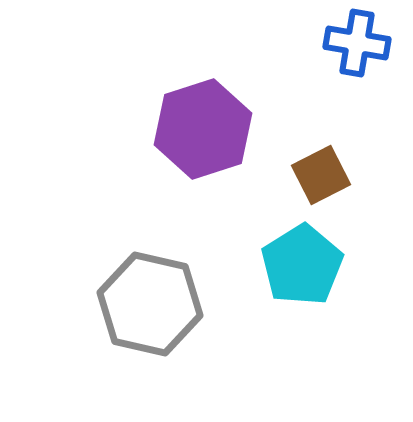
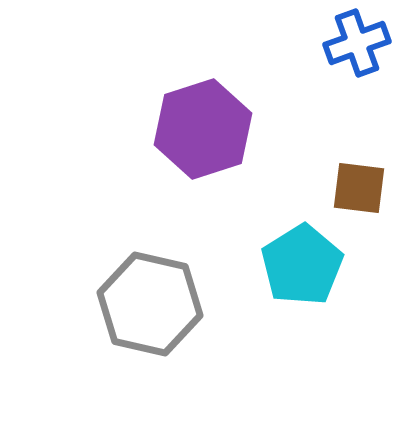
blue cross: rotated 30 degrees counterclockwise
brown square: moved 38 px right, 13 px down; rotated 34 degrees clockwise
